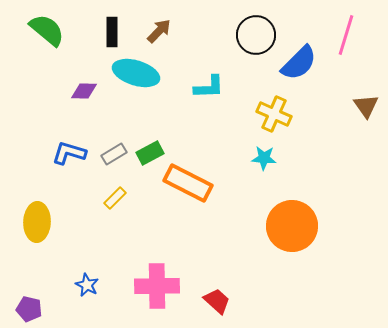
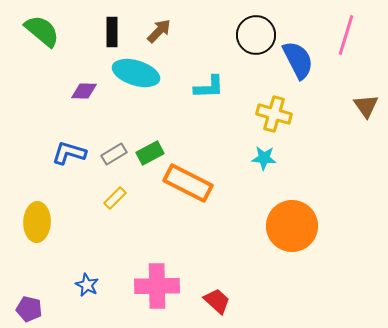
green semicircle: moved 5 px left, 1 px down
blue semicircle: moved 1 px left, 3 px up; rotated 72 degrees counterclockwise
yellow cross: rotated 8 degrees counterclockwise
